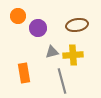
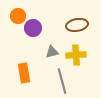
purple circle: moved 5 px left
yellow cross: moved 3 px right
